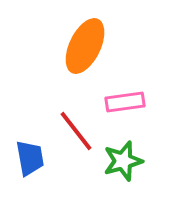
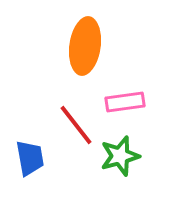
orange ellipse: rotated 18 degrees counterclockwise
red line: moved 6 px up
green star: moved 3 px left, 5 px up
